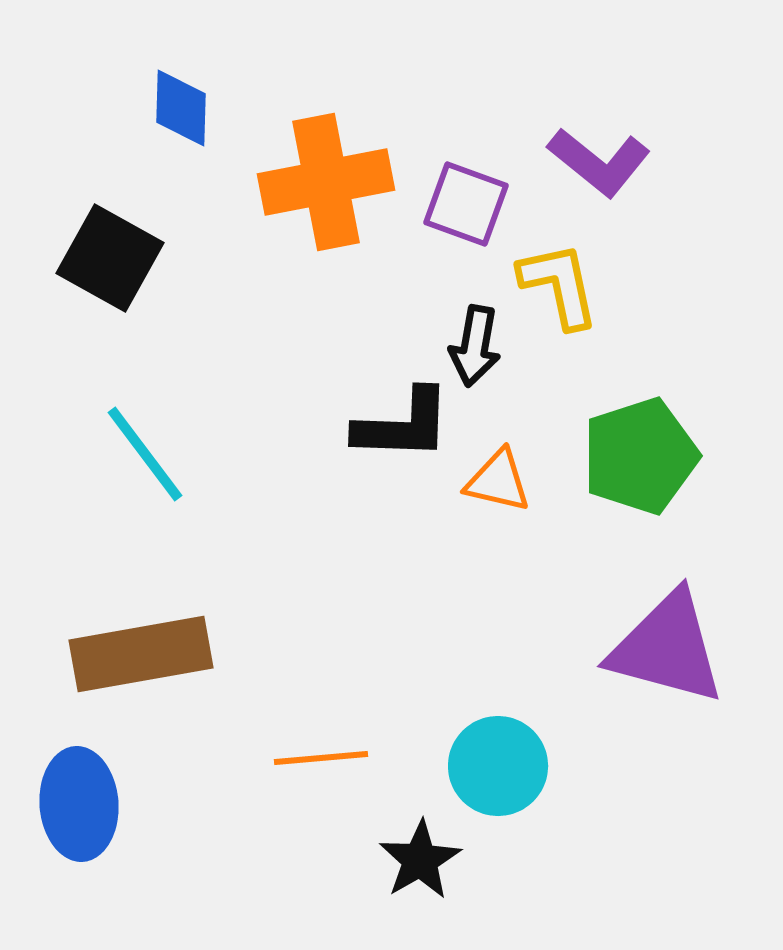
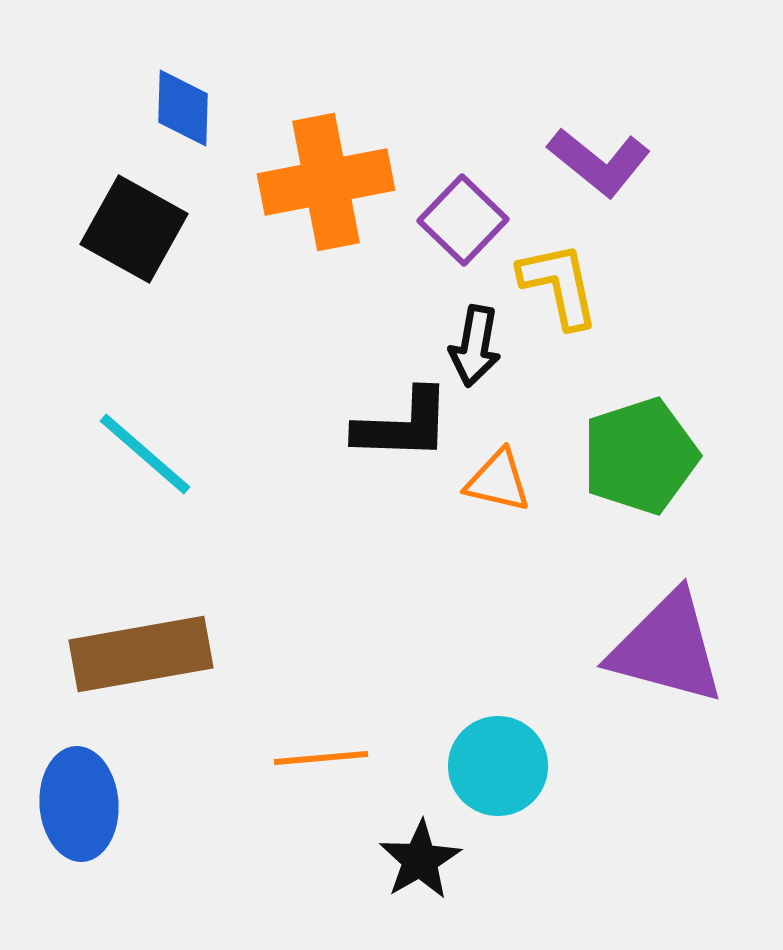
blue diamond: moved 2 px right
purple square: moved 3 px left, 16 px down; rotated 24 degrees clockwise
black square: moved 24 px right, 29 px up
cyan line: rotated 12 degrees counterclockwise
